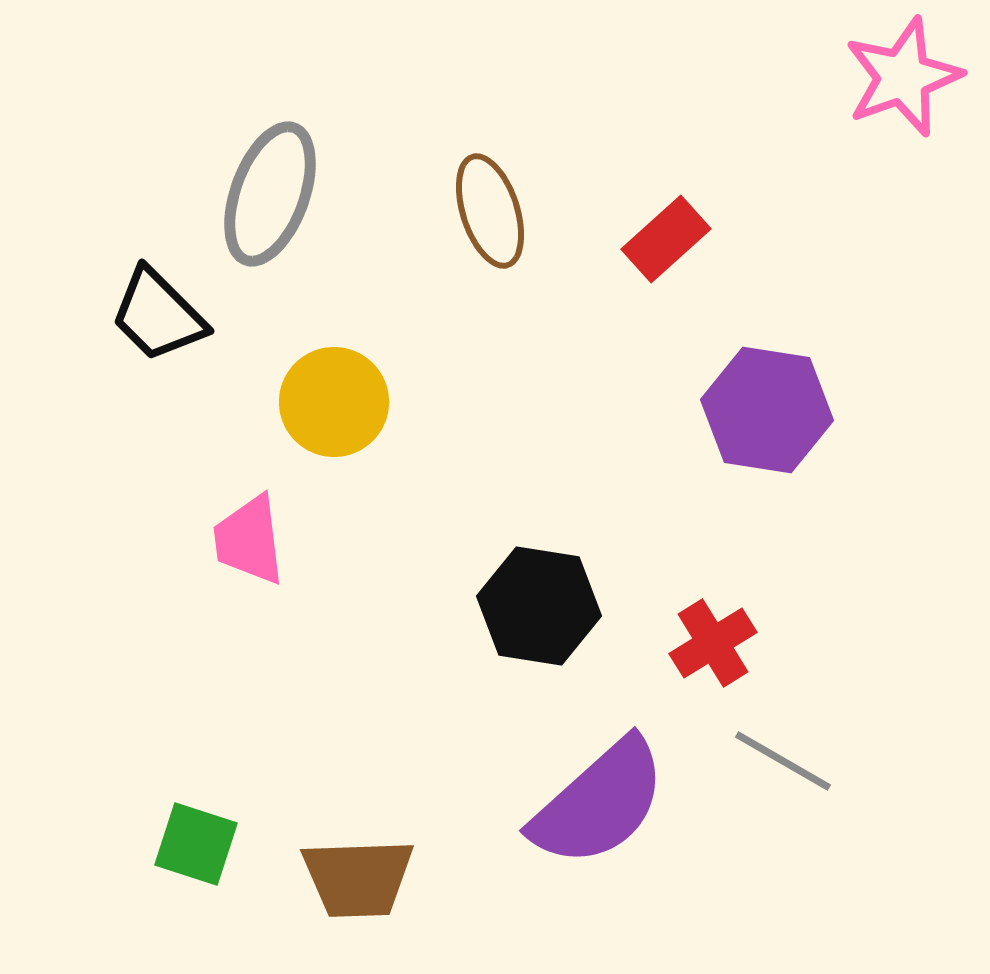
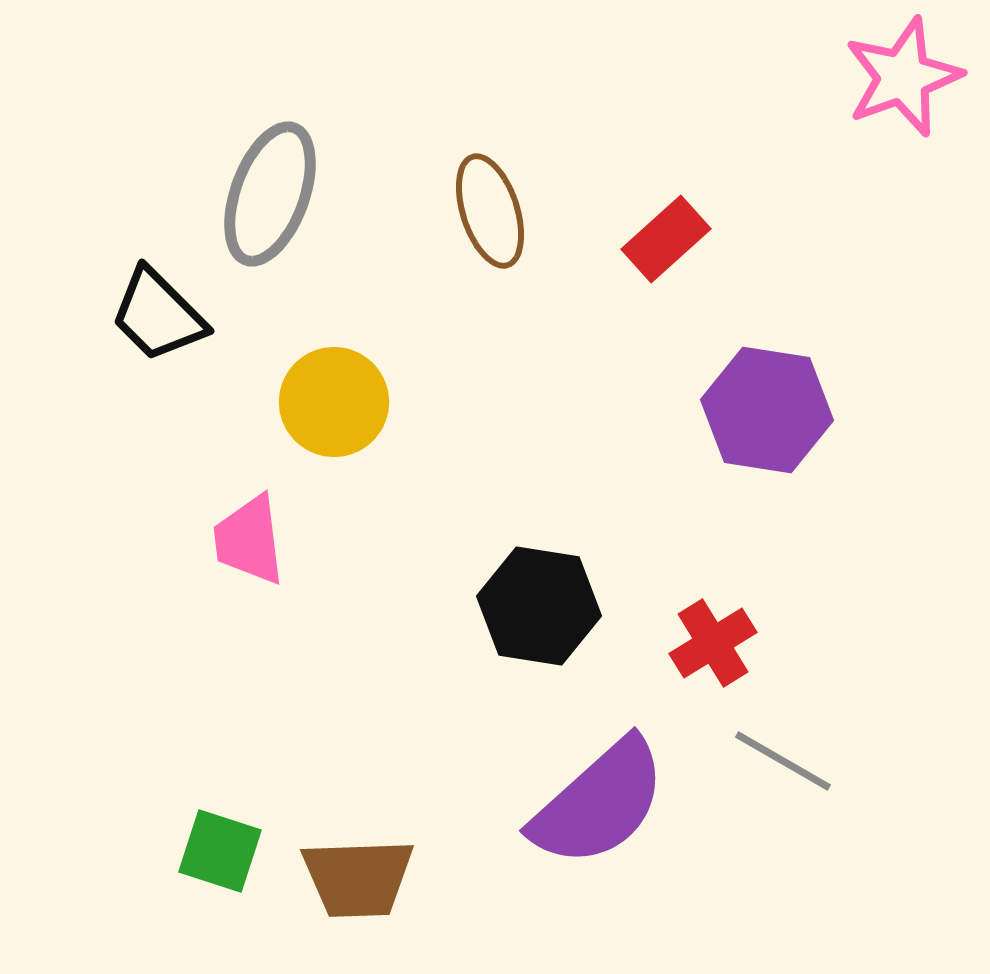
green square: moved 24 px right, 7 px down
